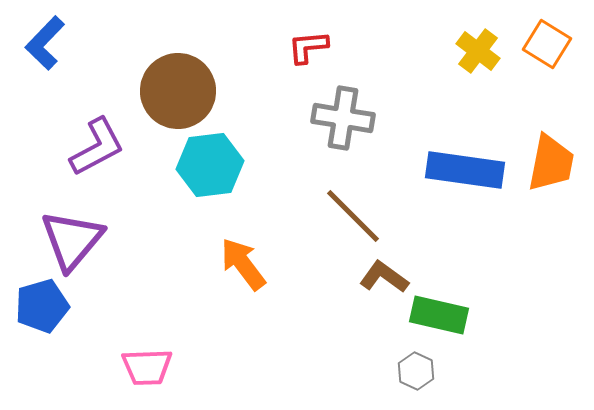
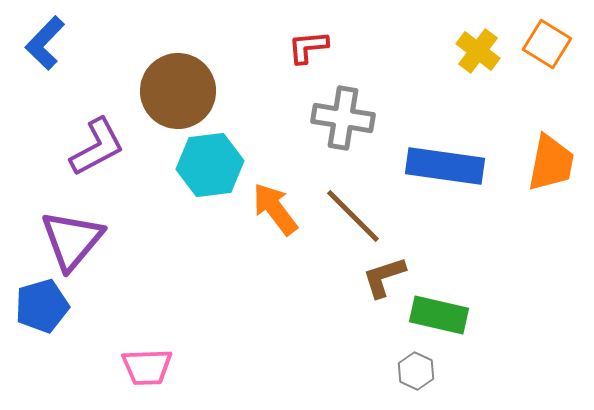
blue rectangle: moved 20 px left, 4 px up
orange arrow: moved 32 px right, 55 px up
brown L-shape: rotated 54 degrees counterclockwise
